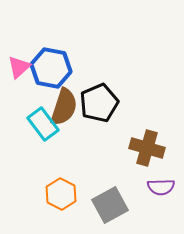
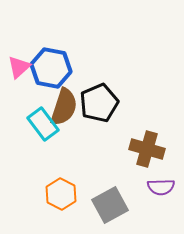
brown cross: moved 1 px down
